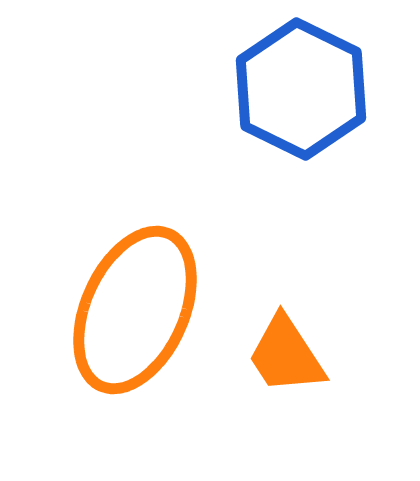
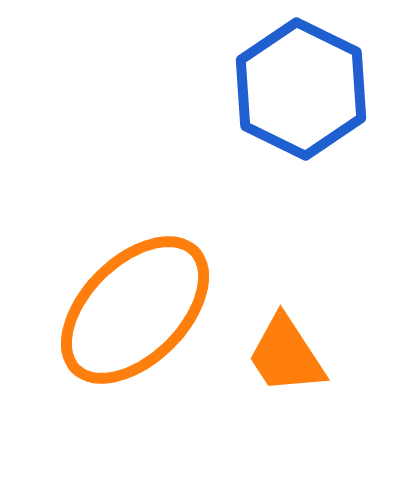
orange ellipse: rotated 21 degrees clockwise
